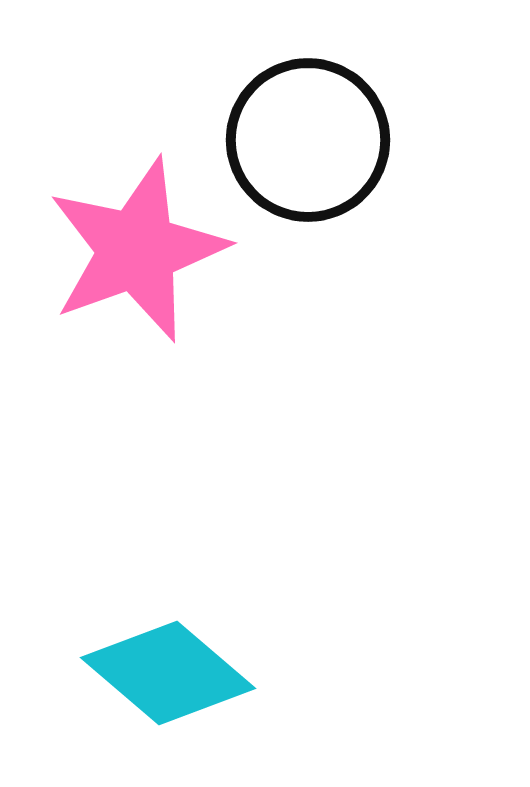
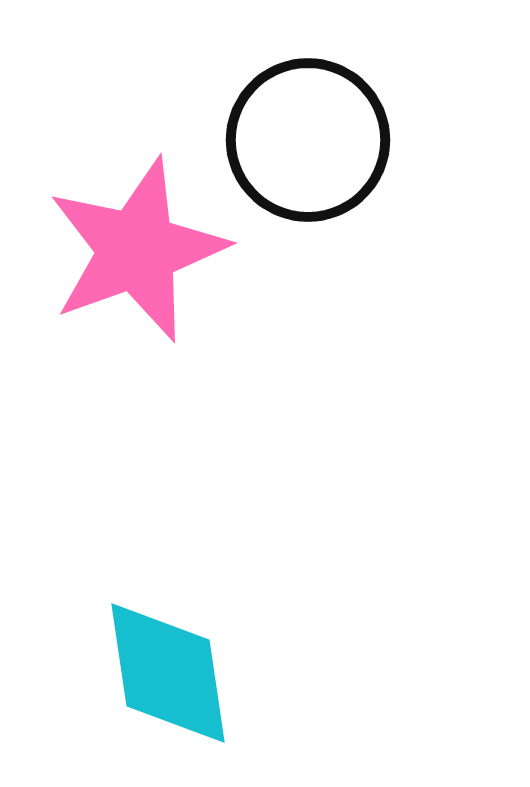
cyan diamond: rotated 41 degrees clockwise
